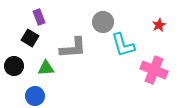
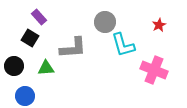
purple rectangle: rotated 21 degrees counterclockwise
gray circle: moved 2 px right
blue circle: moved 10 px left
